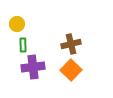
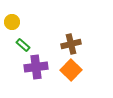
yellow circle: moved 5 px left, 2 px up
green rectangle: rotated 48 degrees counterclockwise
purple cross: moved 3 px right
